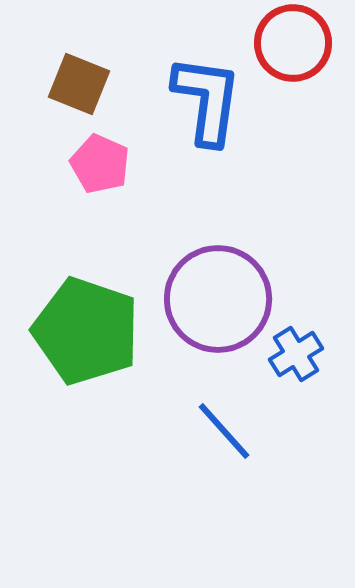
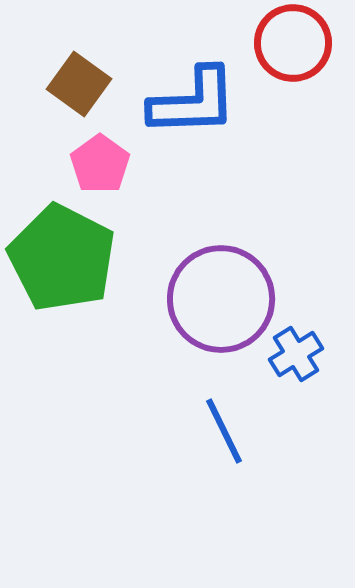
brown square: rotated 14 degrees clockwise
blue L-shape: moved 14 px left, 2 px down; rotated 80 degrees clockwise
pink pentagon: rotated 12 degrees clockwise
purple circle: moved 3 px right
green pentagon: moved 24 px left, 73 px up; rotated 8 degrees clockwise
blue line: rotated 16 degrees clockwise
